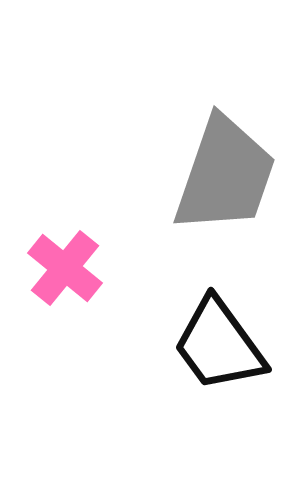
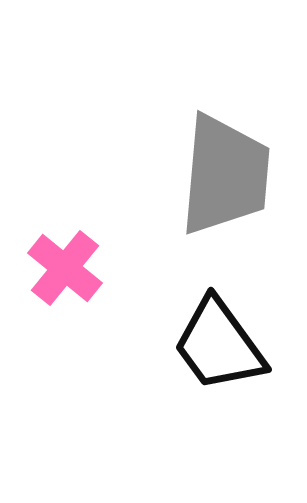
gray trapezoid: rotated 14 degrees counterclockwise
